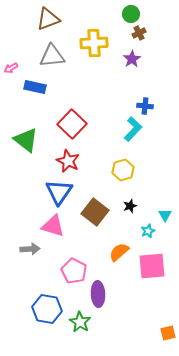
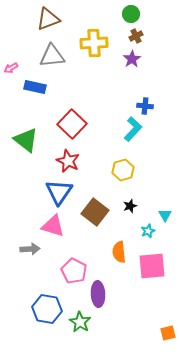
brown cross: moved 3 px left, 3 px down
orange semicircle: rotated 55 degrees counterclockwise
